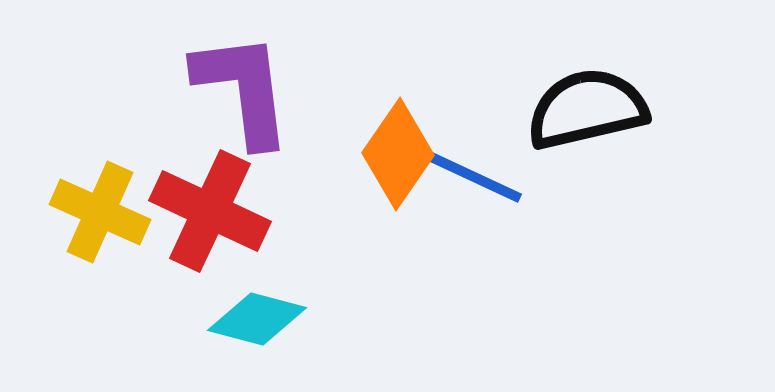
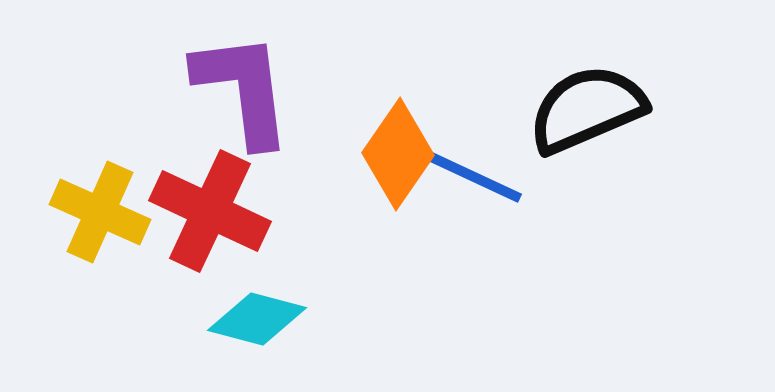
black semicircle: rotated 10 degrees counterclockwise
